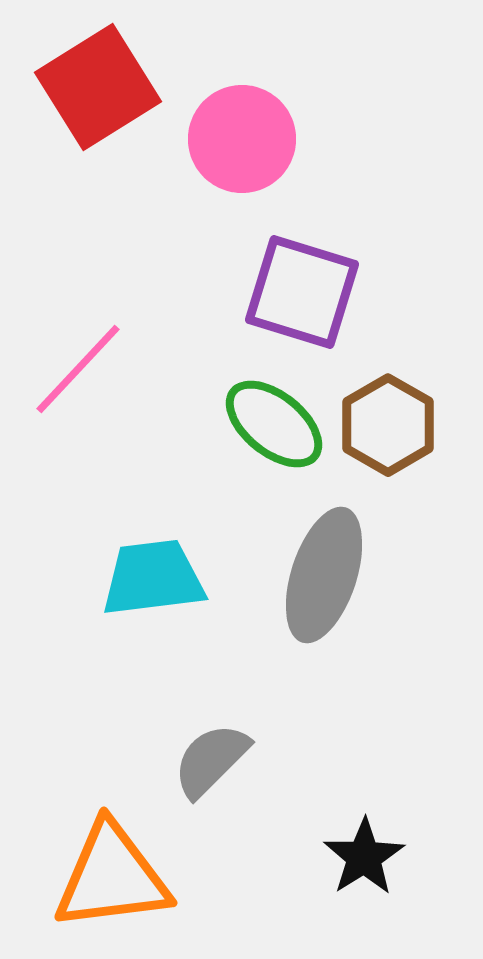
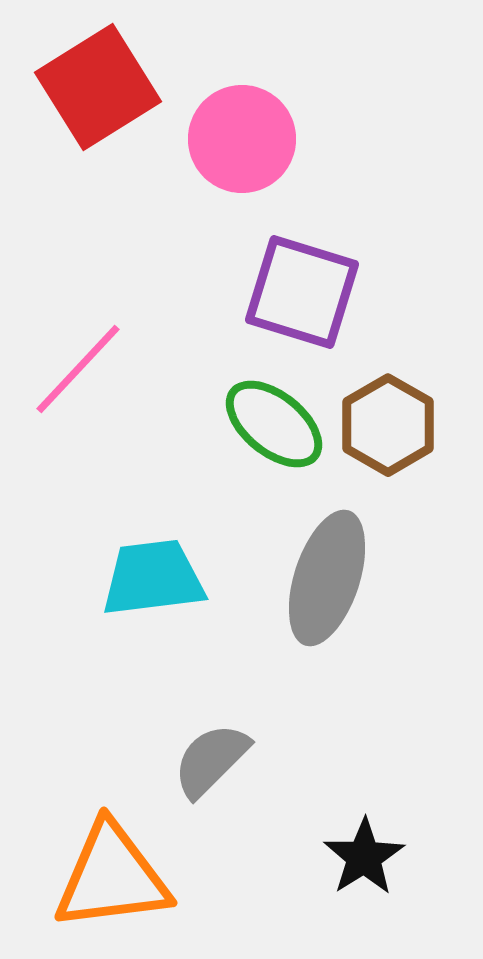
gray ellipse: moved 3 px right, 3 px down
